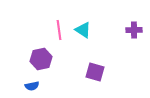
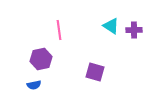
cyan triangle: moved 28 px right, 4 px up
blue semicircle: moved 2 px right, 1 px up
